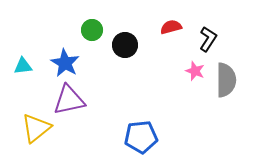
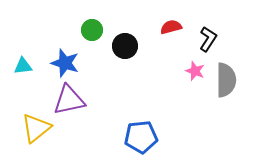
black circle: moved 1 px down
blue star: rotated 12 degrees counterclockwise
